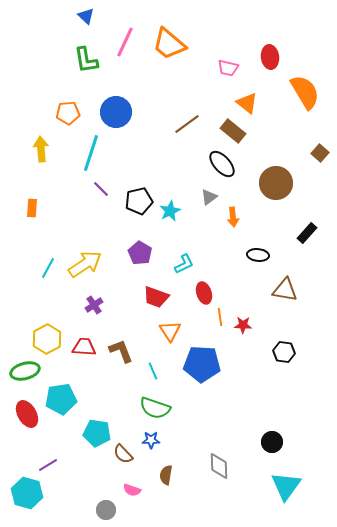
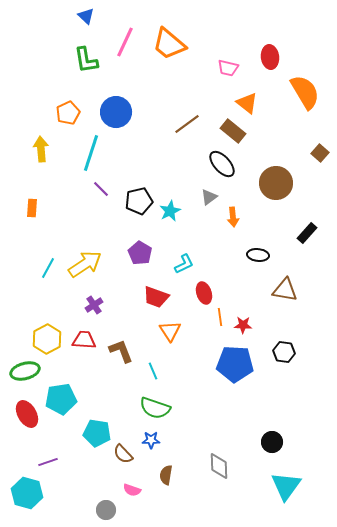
orange pentagon at (68, 113): rotated 20 degrees counterclockwise
red trapezoid at (84, 347): moved 7 px up
blue pentagon at (202, 364): moved 33 px right
purple line at (48, 465): moved 3 px up; rotated 12 degrees clockwise
